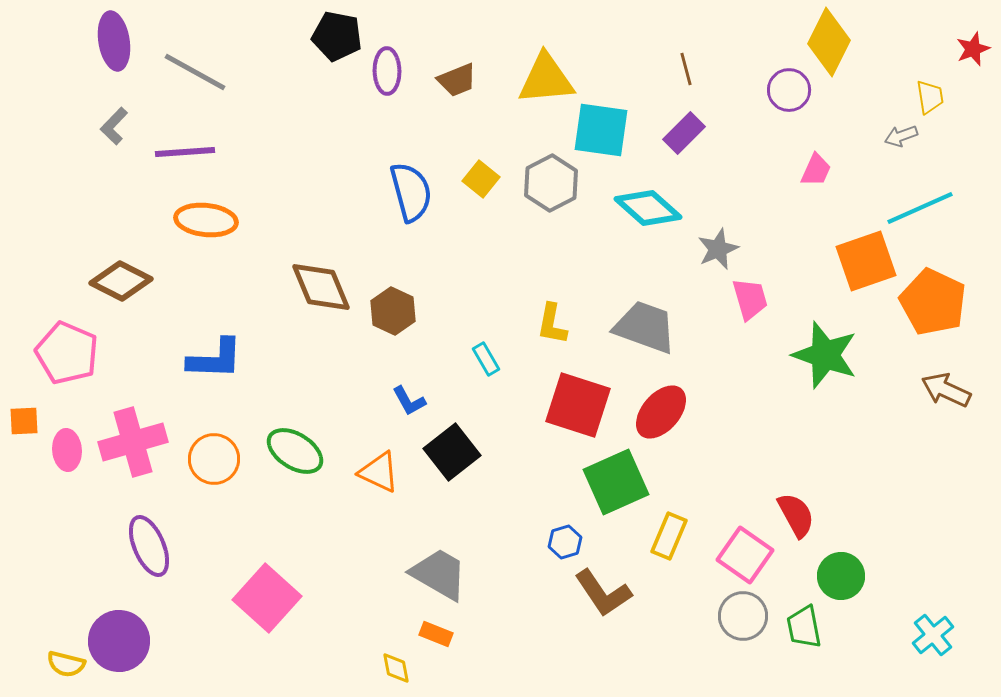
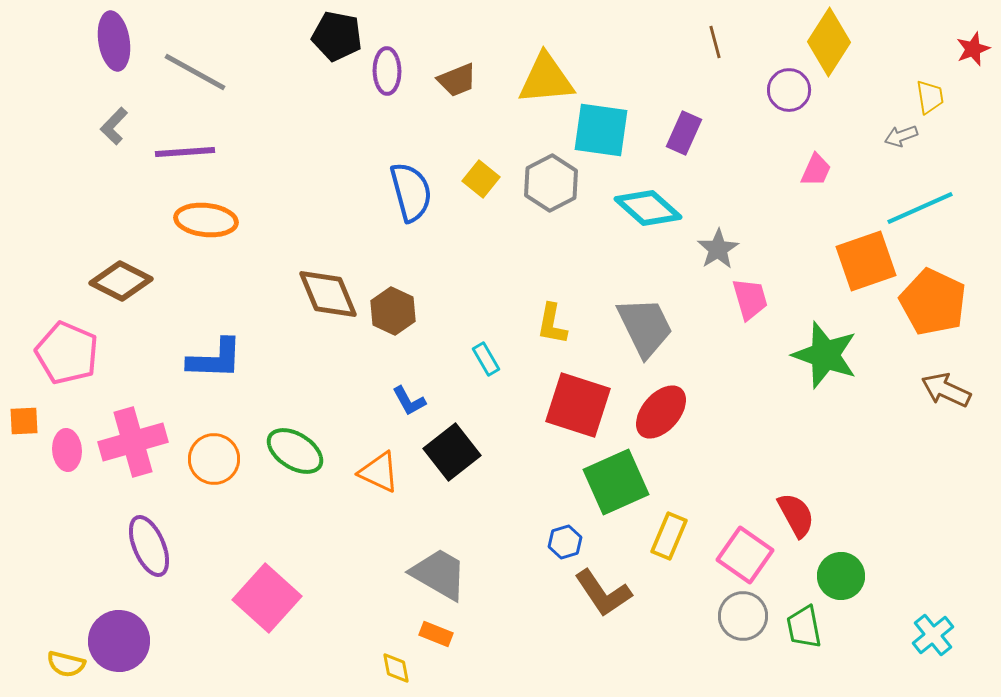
yellow diamond at (829, 42): rotated 6 degrees clockwise
brown line at (686, 69): moved 29 px right, 27 px up
purple rectangle at (684, 133): rotated 21 degrees counterclockwise
gray star at (718, 249): rotated 9 degrees counterclockwise
brown diamond at (321, 287): moved 7 px right, 7 px down
gray trapezoid at (645, 327): rotated 44 degrees clockwise
